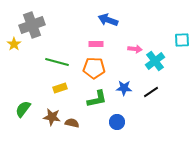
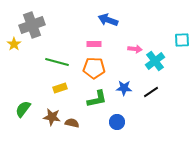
pink rectangle: moved 2 px left
